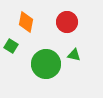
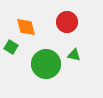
orange diamond: moved 5 px down; rotated 25 degrees counterclockwise
green square: moved 1 px down
